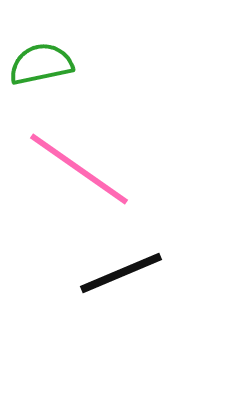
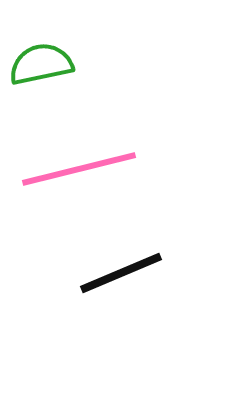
pink line: rotated 49 degrees counterclockwise
